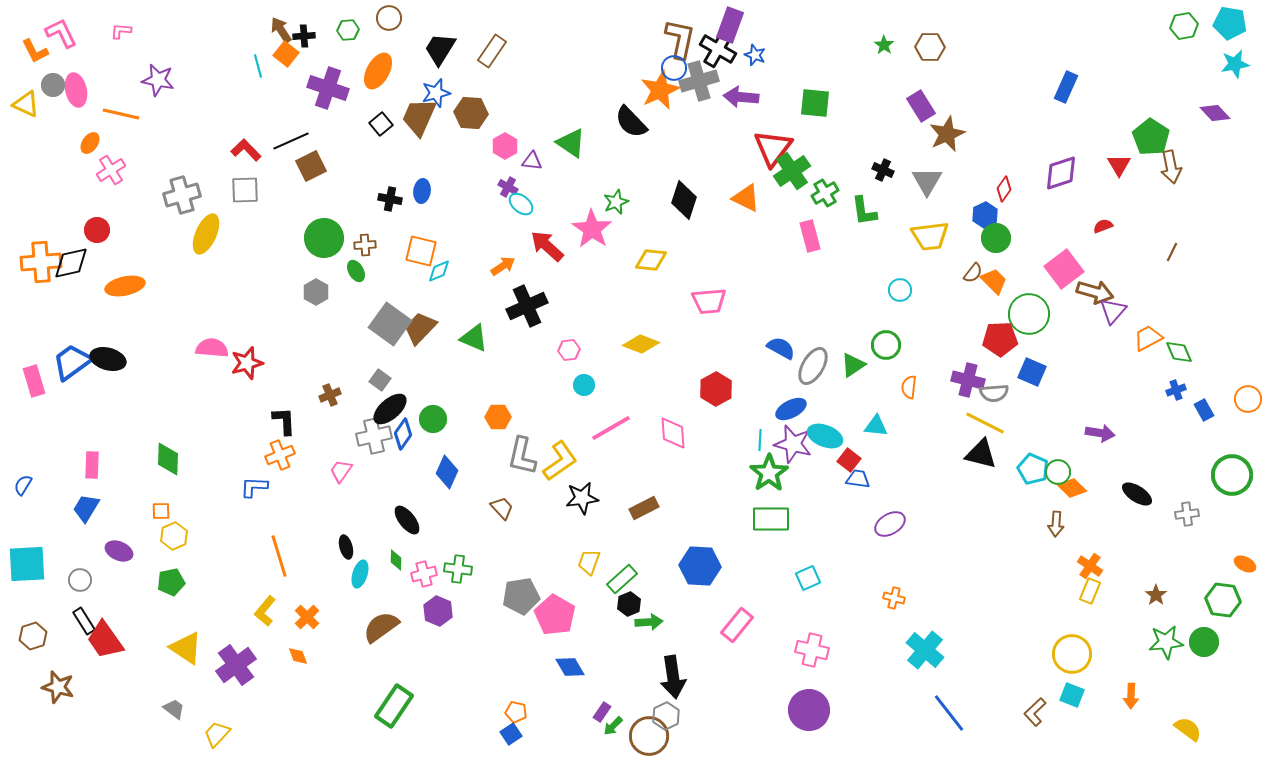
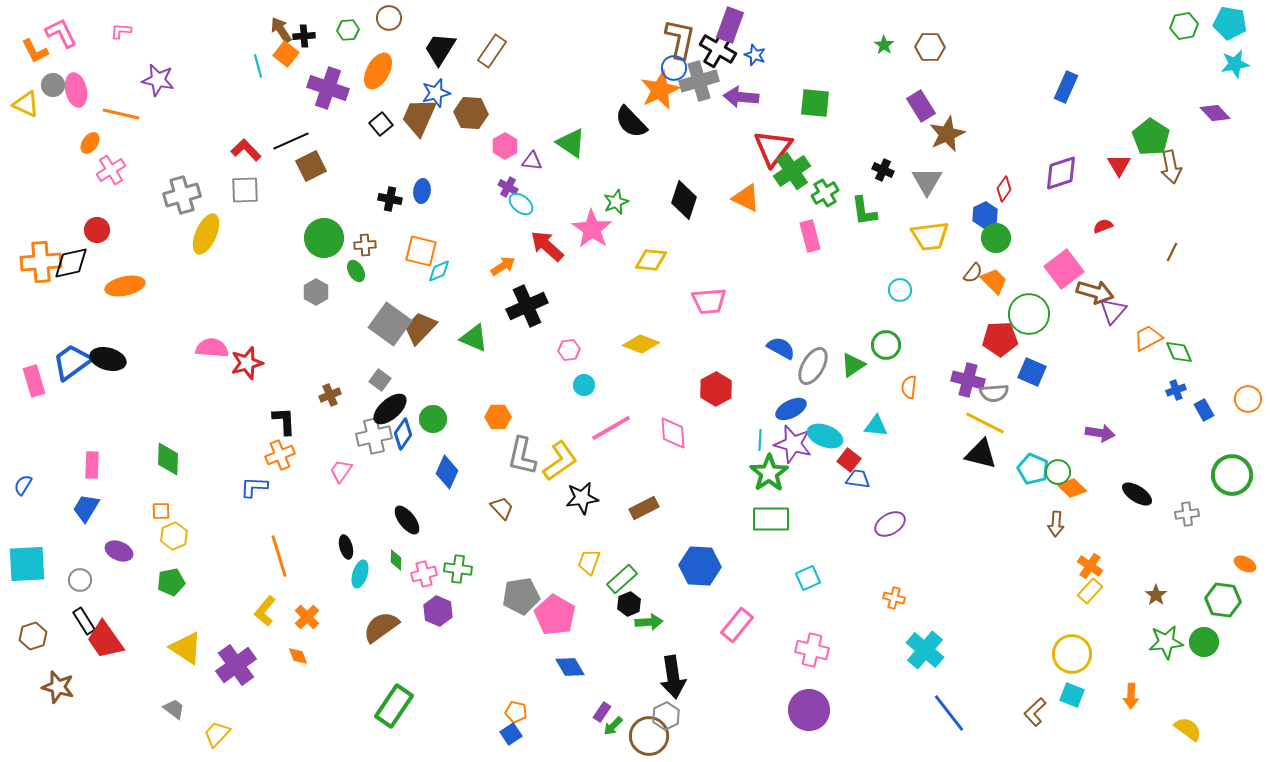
yellow rectangle at (1090, 591): rotated 20 degrees clockwise
